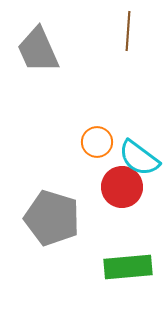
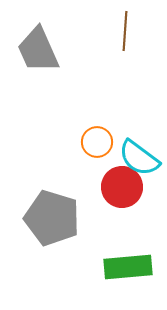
brown line: moved 3 px left
